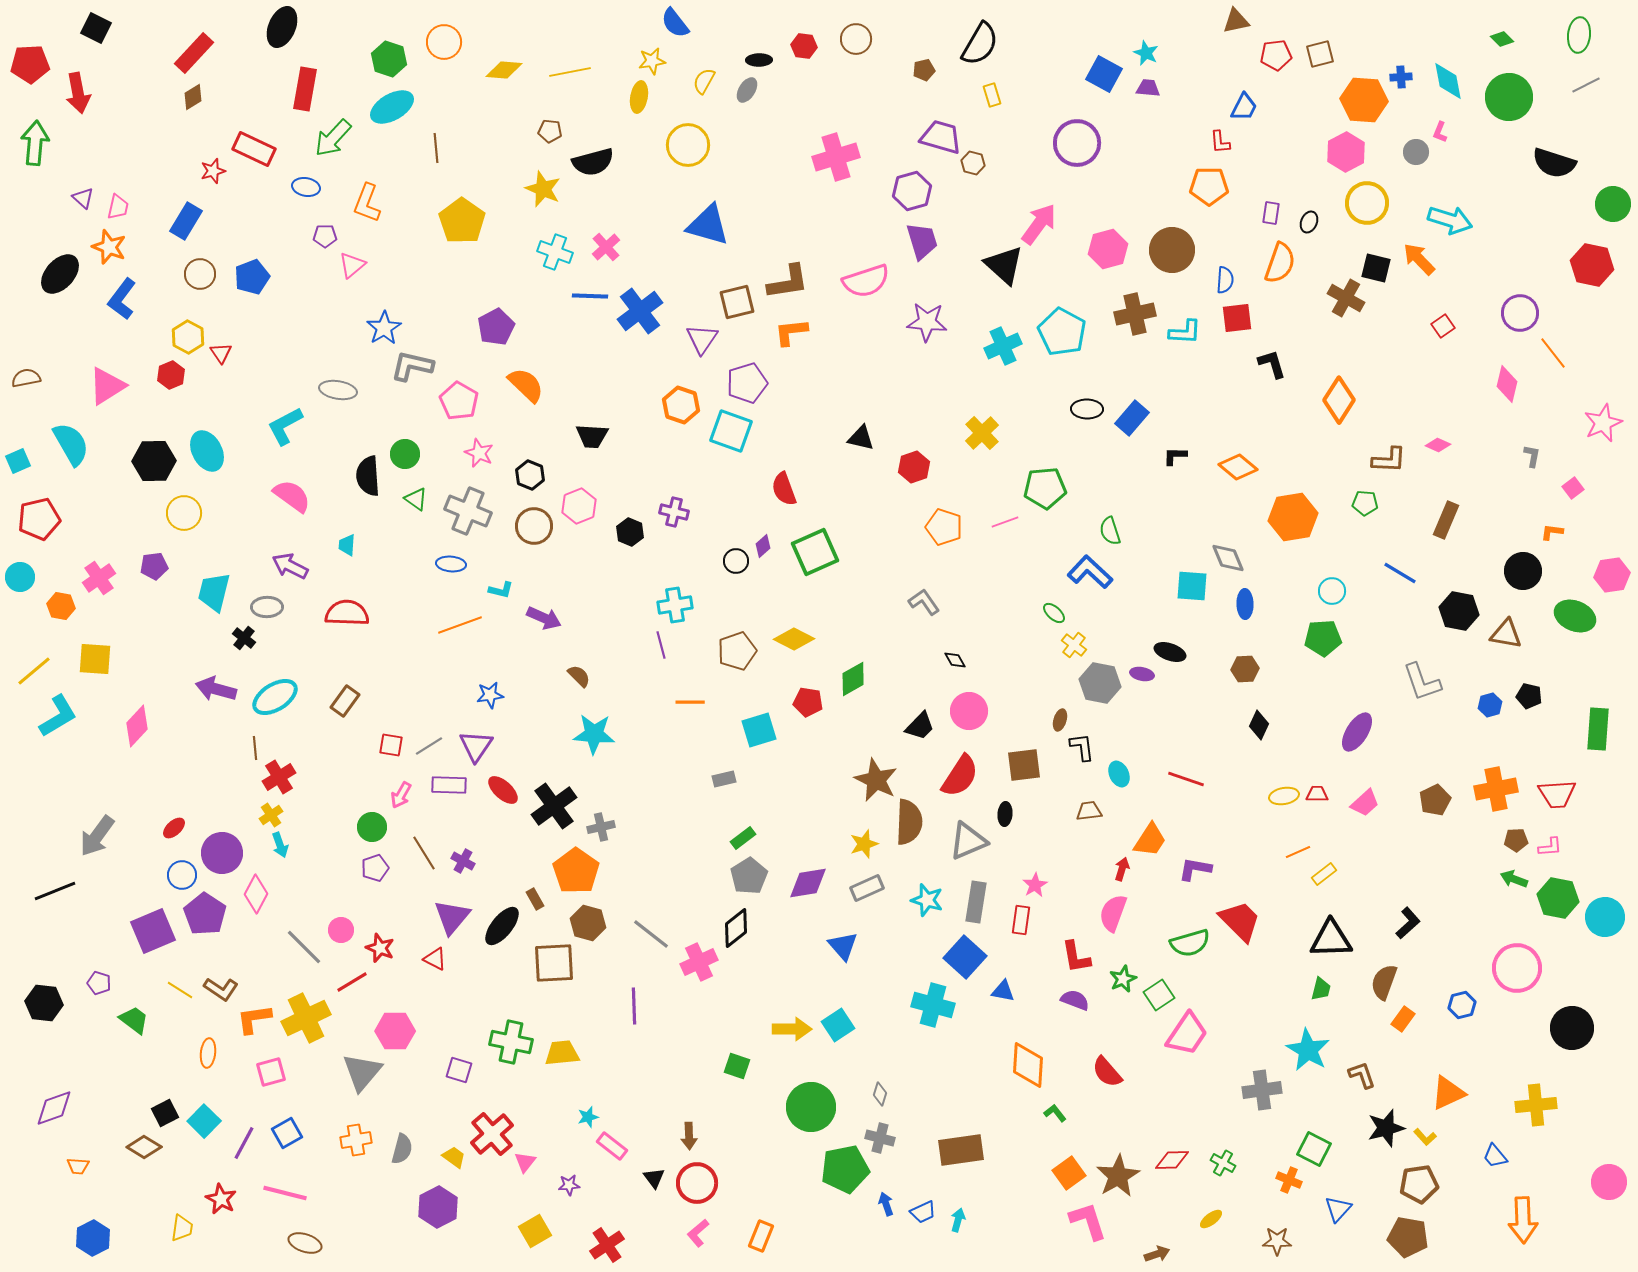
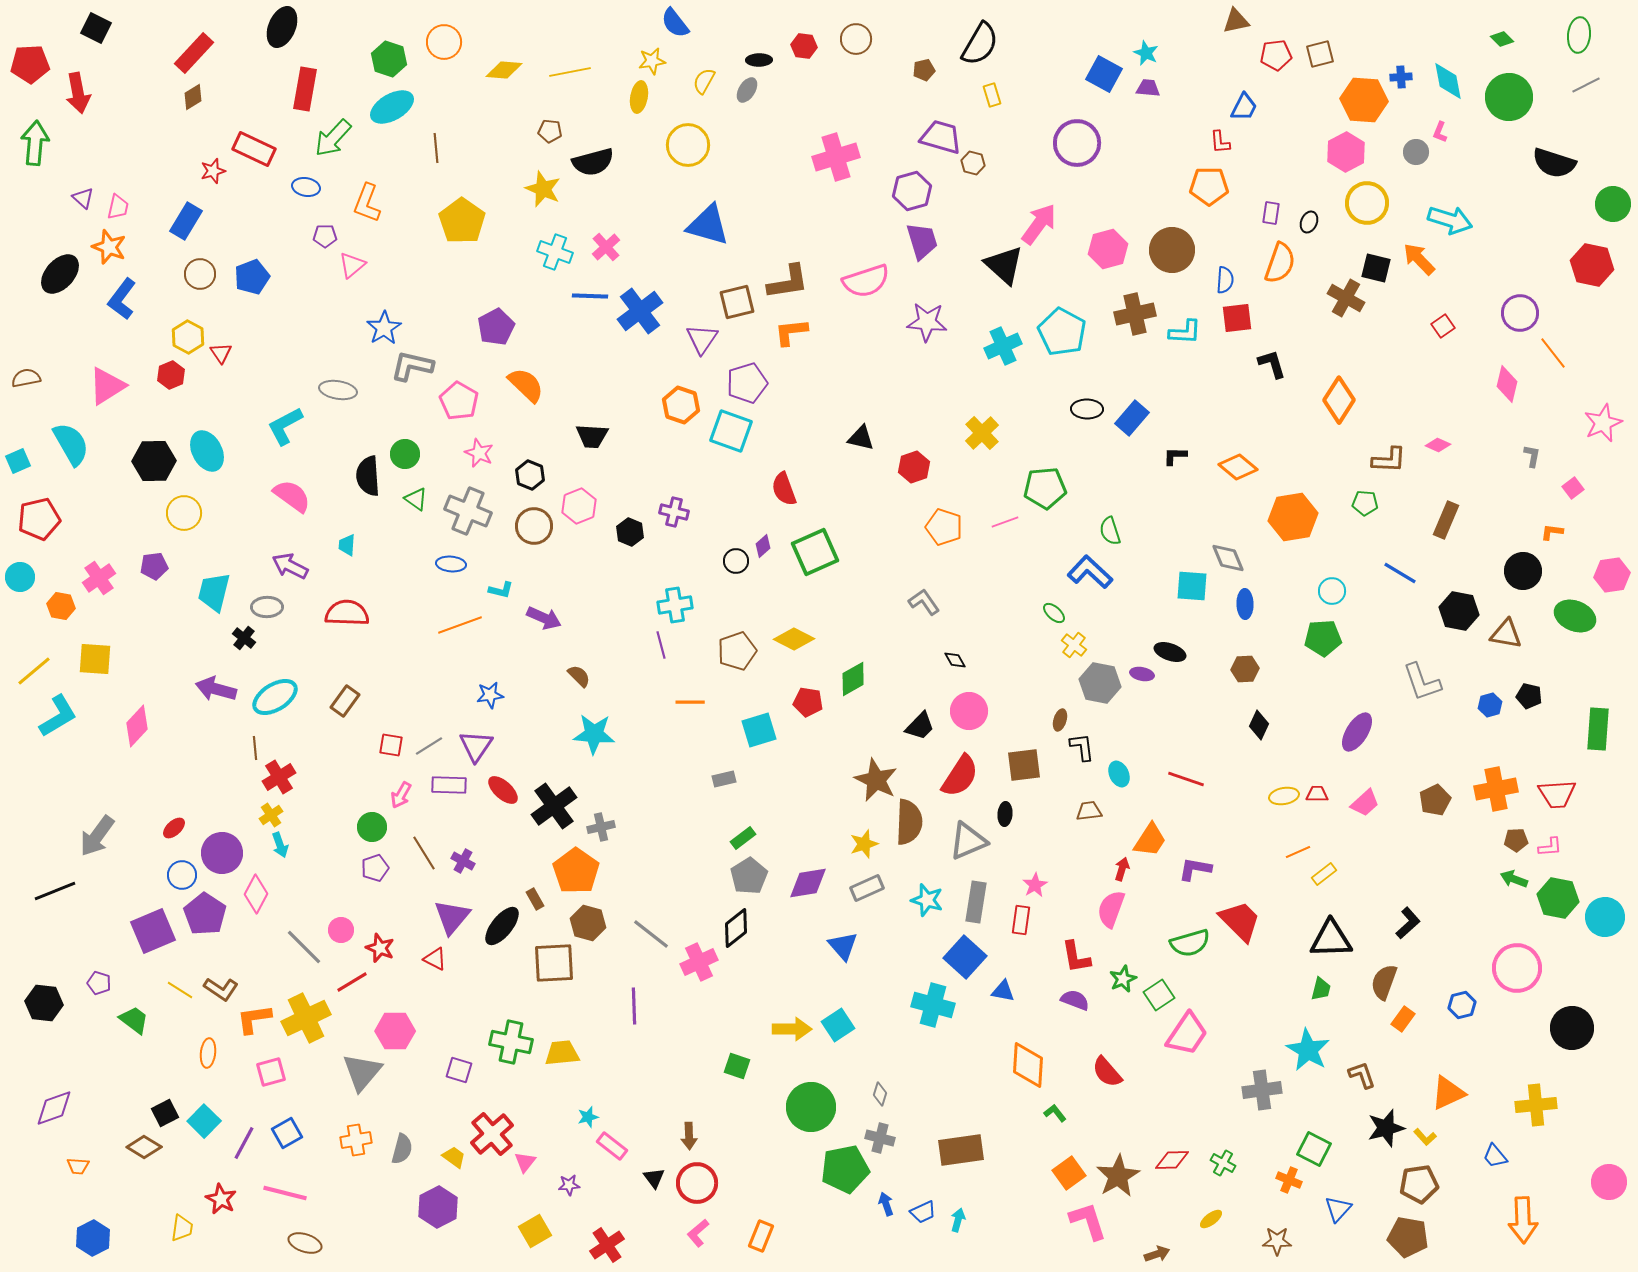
pink semicircle at (1113, 913): moved 2 px left, 4 px up
